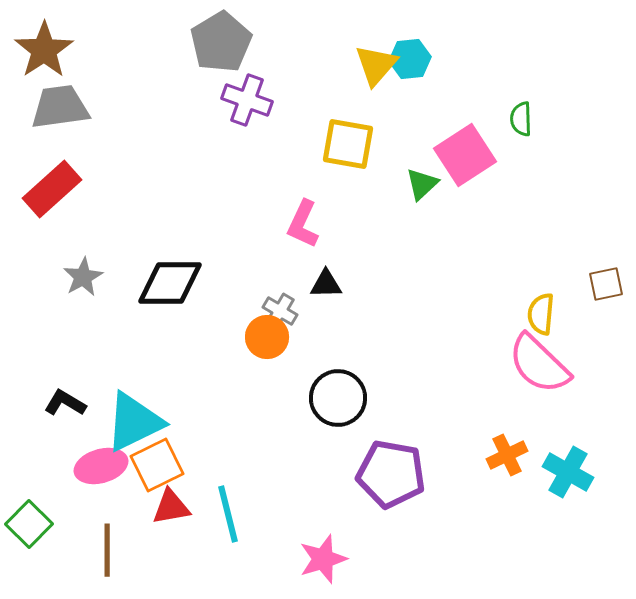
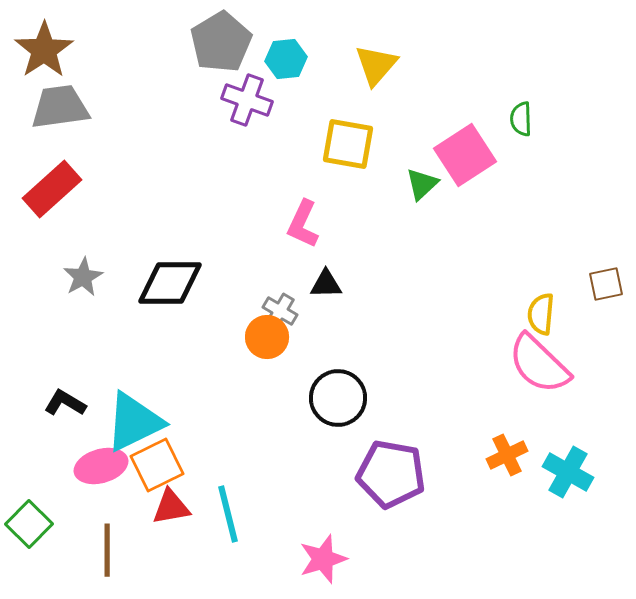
cyan hexagon: moved 124 px left
